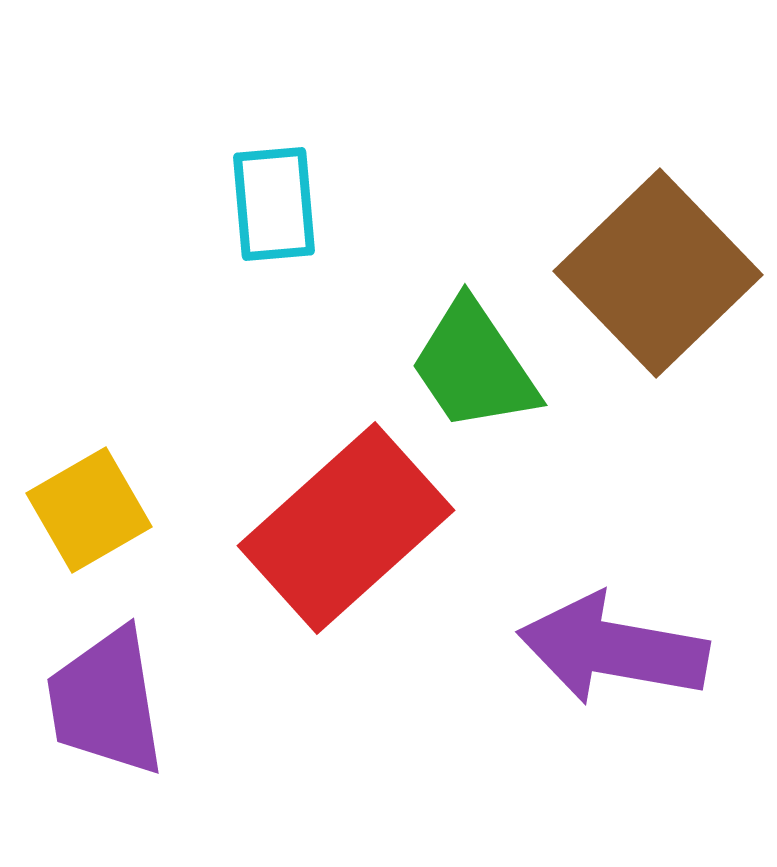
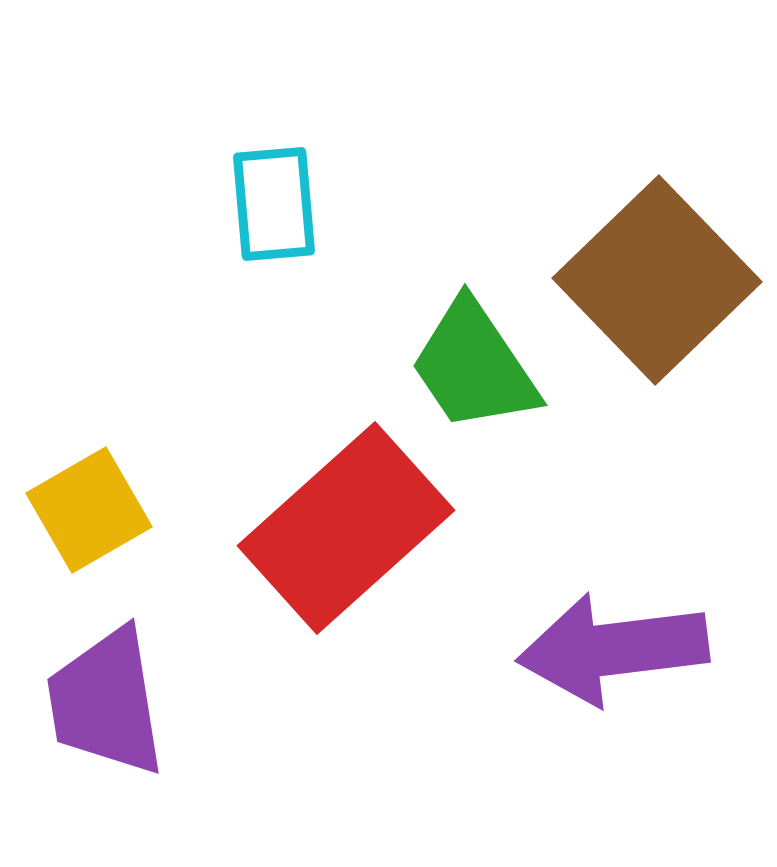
brown square: moved 1 px left, 7 px down
purple arrow: rotated 17 degrees counterclockwise
